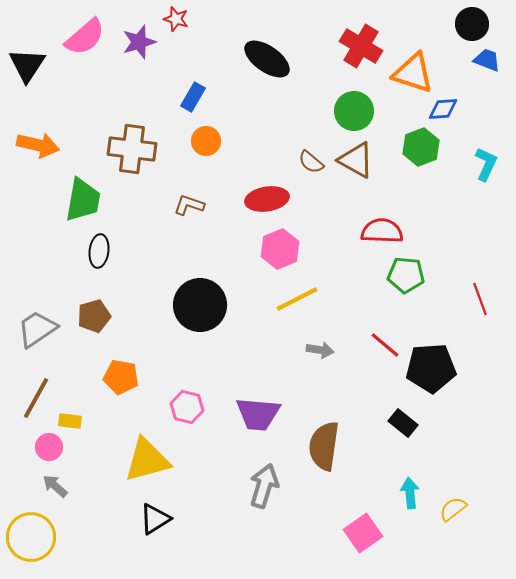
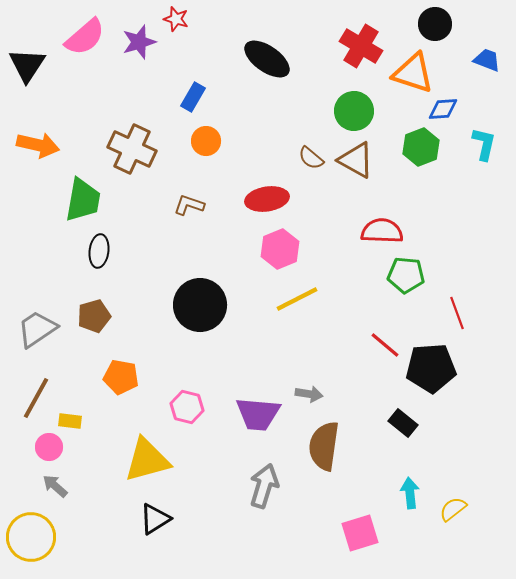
black circle at (472, 24): moved 37 px left
brown cross at (132, 149): rotated 18 degrees clockwise
brown semicircle at (311, 162): moved 4 px up
cyan L-shape at (486, 164): moved 2 px left, 20 px up; rotated 12 degrees counterclockwise
red line at (480, 299): moved 23 px left, 14 px down
gray arrow at (320, 350): moved 11 px left, 44 px down
pink square at (363, 533): moved 3 px left; rotated 18 degrees clockwise
